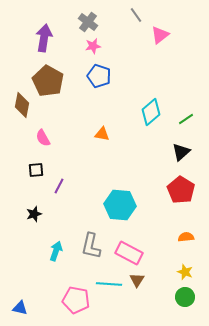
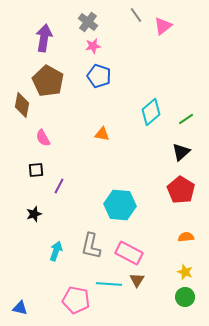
pink triangle: moved 3 px right, 9 px up
